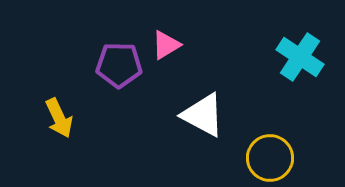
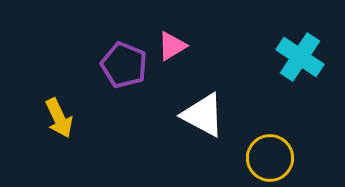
pink triangle: moved 6 px right, 1 px down
purple pentagon: moved 5 px right; rotated 21 degrees clockwise
